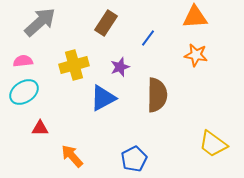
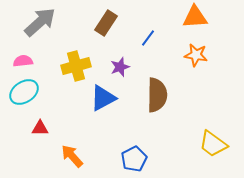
yellow cross: moved 2 px right, 1 px down
